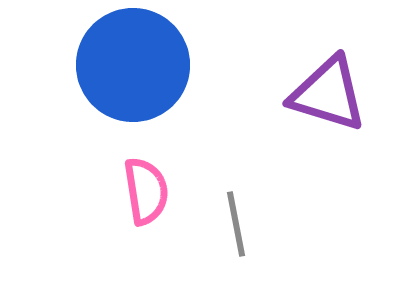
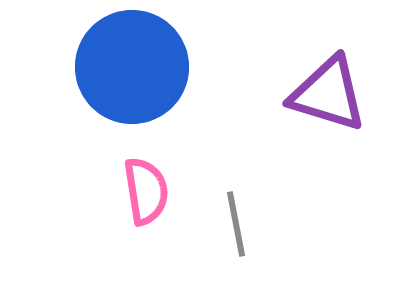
blue circle: moved 1 px left, 2 px down
